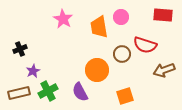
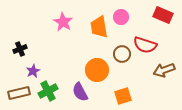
red rectangle: rotated 18 degrees clockwise
pink star: moved 3 px down
orange square: moved 2 px left
